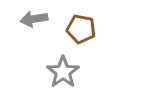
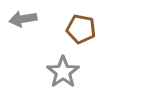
gray arrow: moved 11 px left
